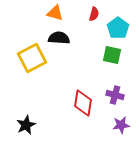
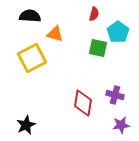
orange triangle: moved 21 px down
cyan pentagon: moved 4 px down
black semicircle: moved 29 px left, 22 px up
green square: moved 14 px left, 7 px up
